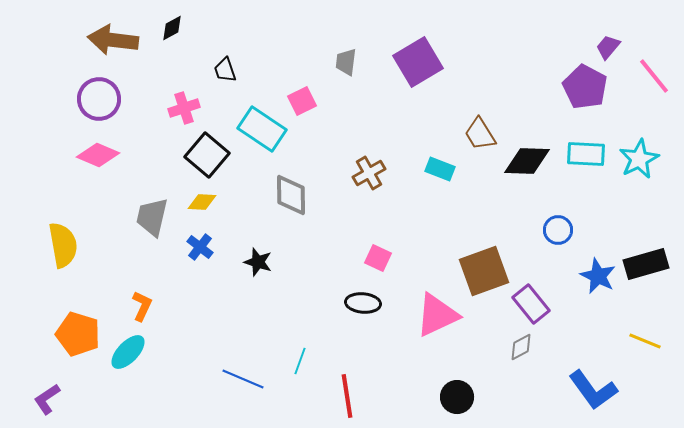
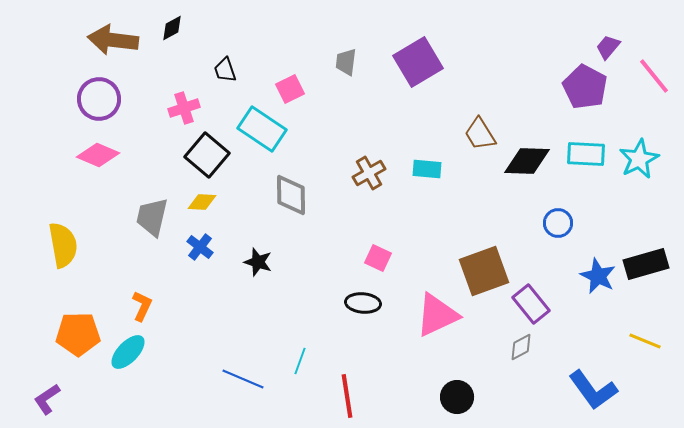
pink square at (302, 101): moved 12 px left, 12 px up
cyan rectangle at (440, 169): moved 13 px left; rotated 16 degrees counterclockwise
blue circle at (558, 230): moved 7 px up
orange pentagon at (78, 334): rotated 18 degrees counterclockwise
